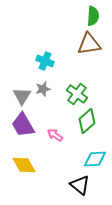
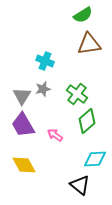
green semicircle: moved 10 px left, 1 px up; rotated 54 degrees clockwise
